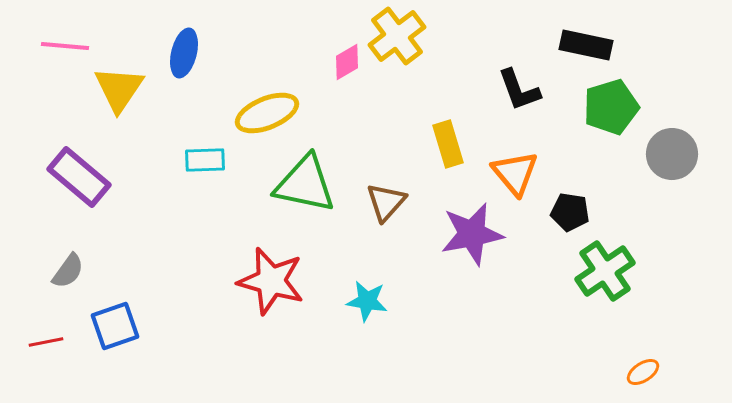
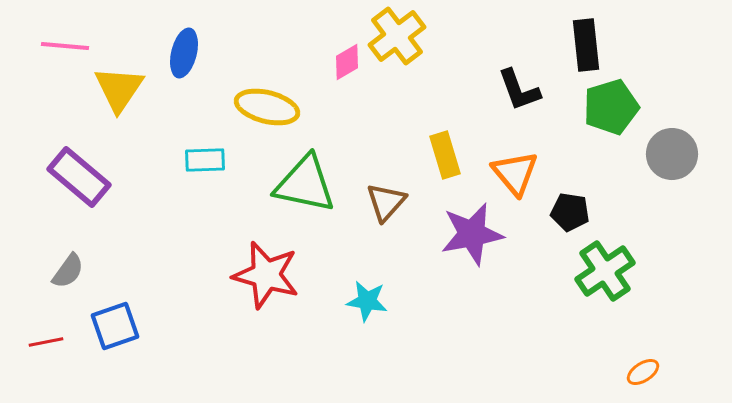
black rectangle: rotated 72 degrees clockwise
yellow ellipse: moved 6 px up; rotated 36 degrees clockwise
yellow rectangle: moved 3 px left, 11 px down
red star: moved 5 px left, 6 px up
